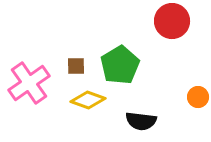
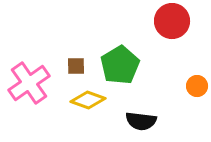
orange circle: moved 1 px left, 11 px up
